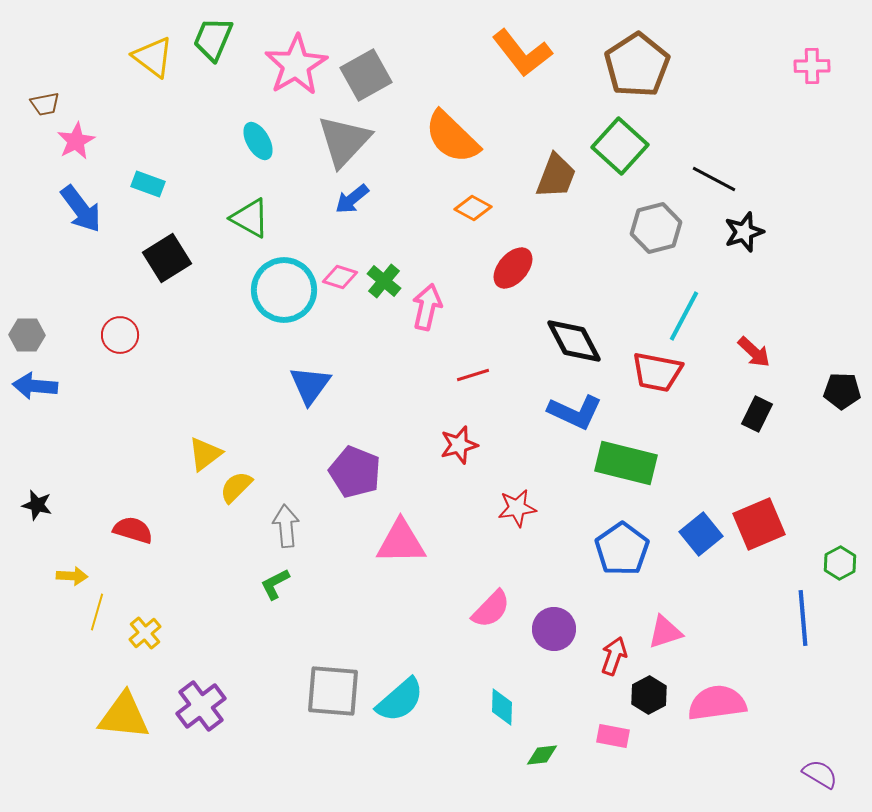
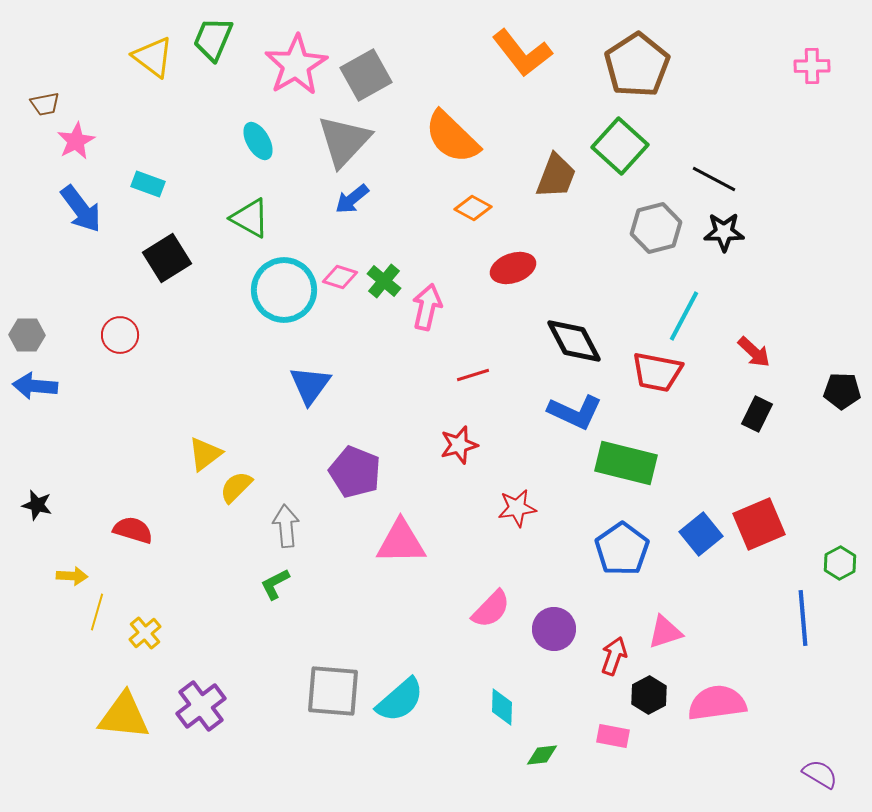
black star at (744, 232): moved 20 px left; rotated 18 degrees clockwise
red ellipse at (513, 268): rotated 30 degrees clockwise
